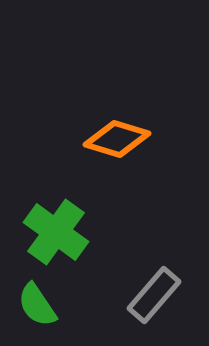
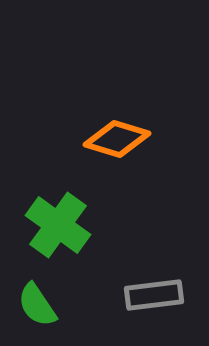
green cross: moved 2 px right, 7 px up
gray rectangle: rotated 42 degrees clockwise
